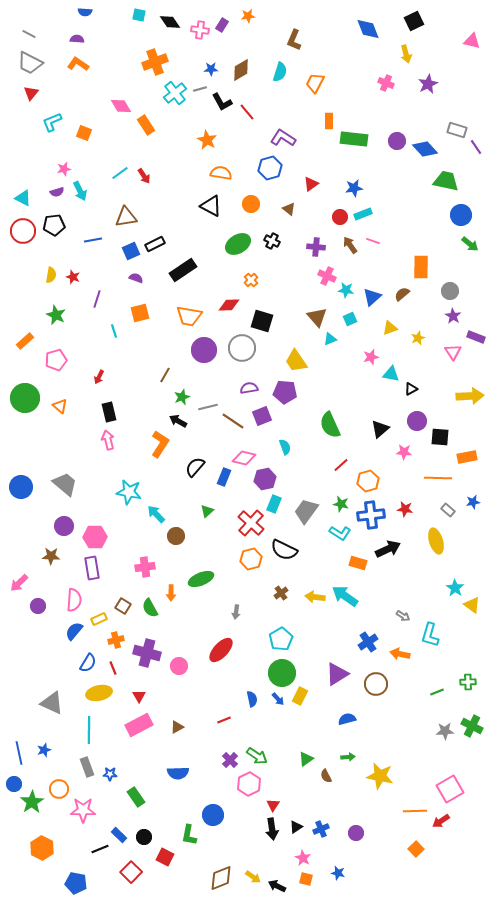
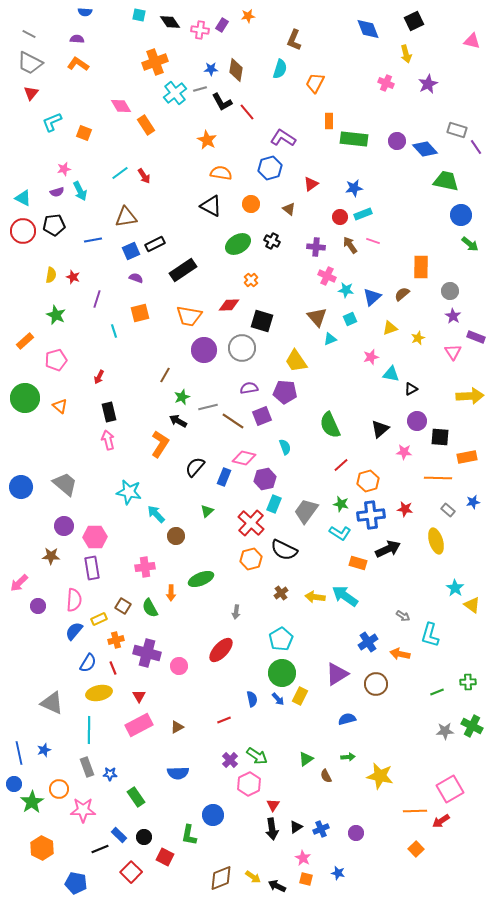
brown diamond at (241, 70): moved 5 px left; rotated 50 degrees counterclockwise
cyan semicircle at (280, 72): moved 3 px up
